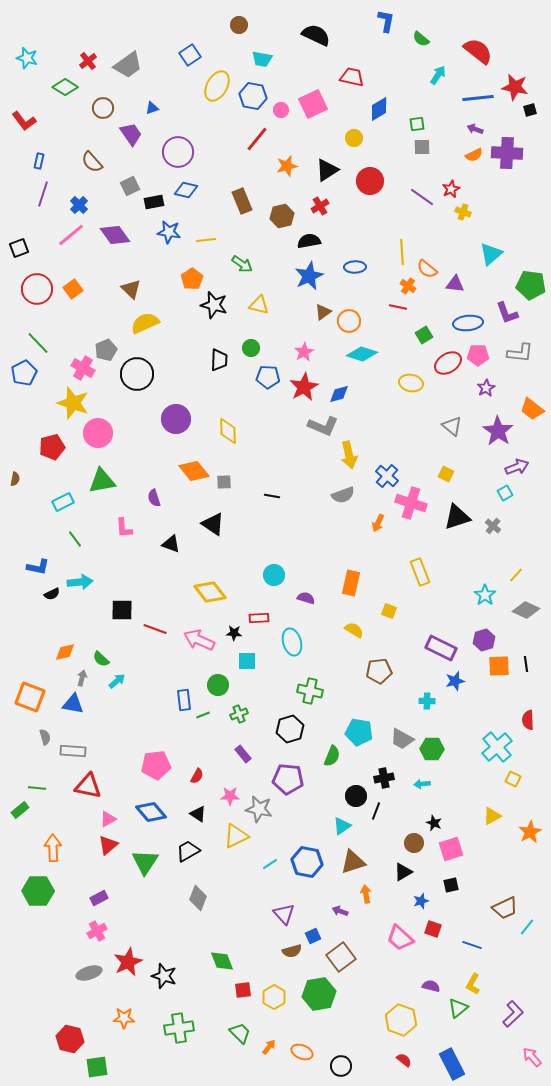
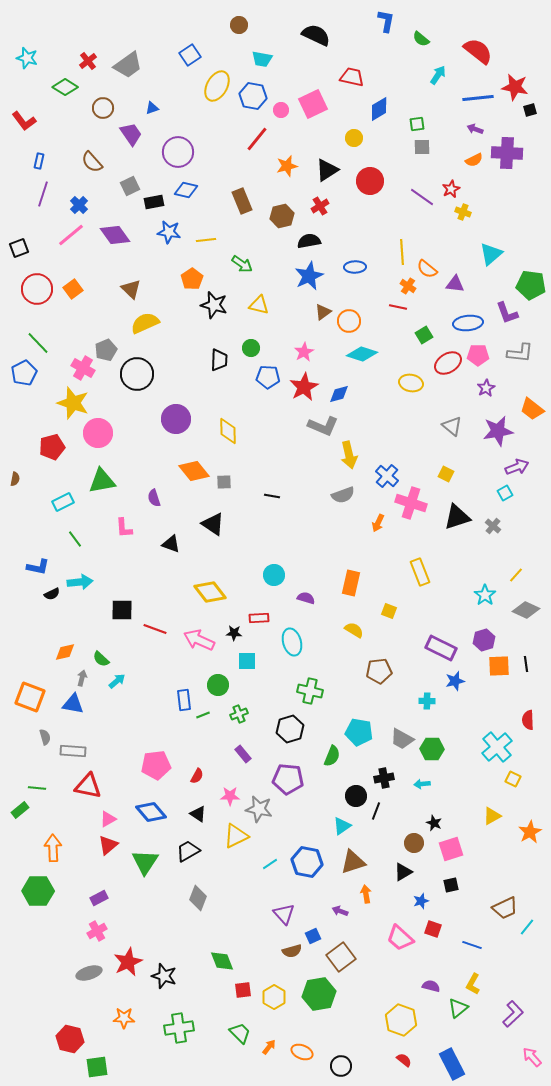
orange semicircle at (474, 155): moved 5 px down
purple star at (498, 431): rotated 28 degrees clockwise
